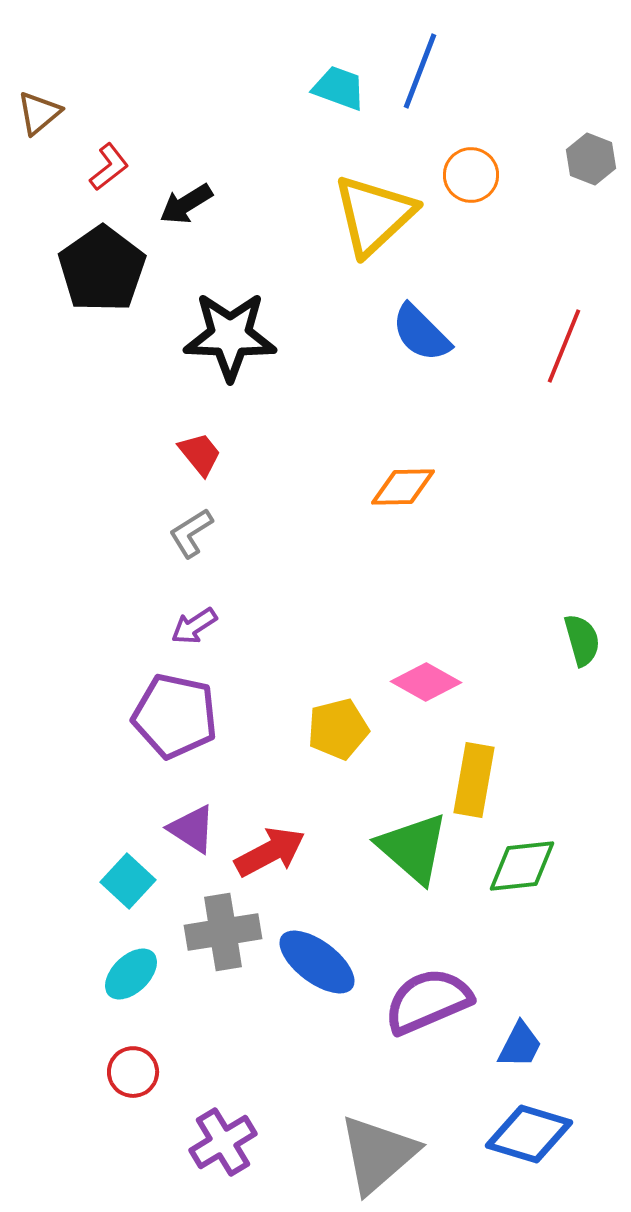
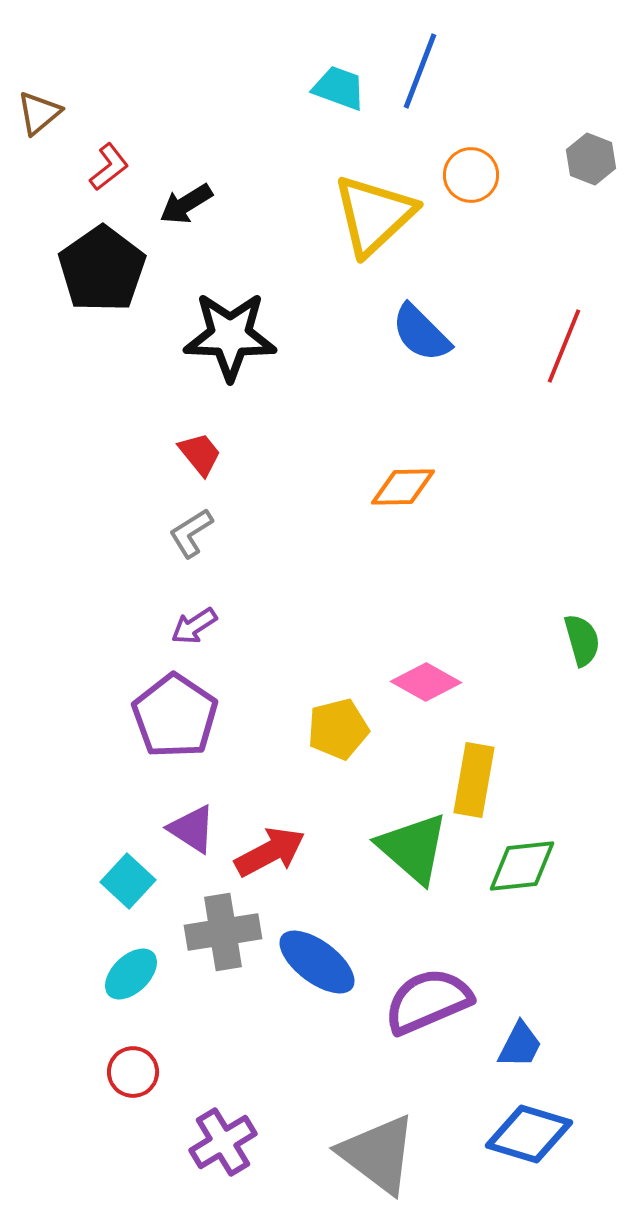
purple pentagon: rotated 22 degrees clockwise
gray triangle: rotated 42 degrees counterclockwise
